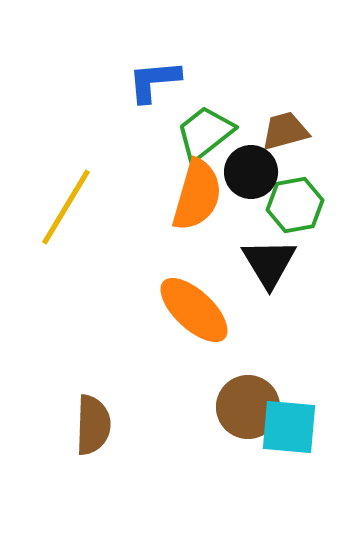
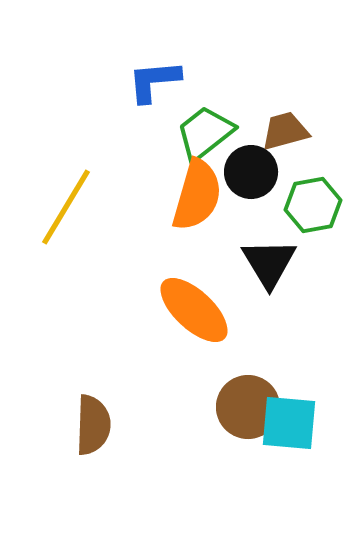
green hexagon: moved 18 px right
cyan square: moved 4 px up
